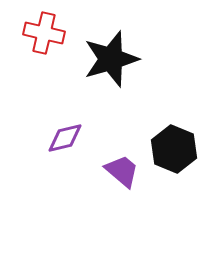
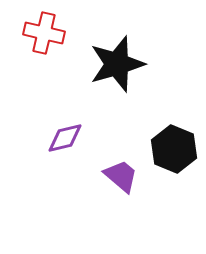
black star: moved 6 px right, 5 px down
purple trapezoid: moved 1 px left, 5 px down
